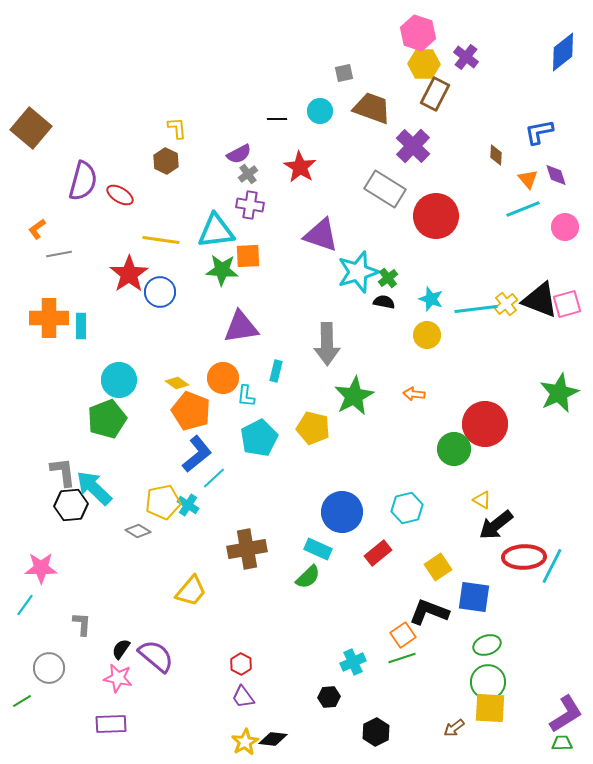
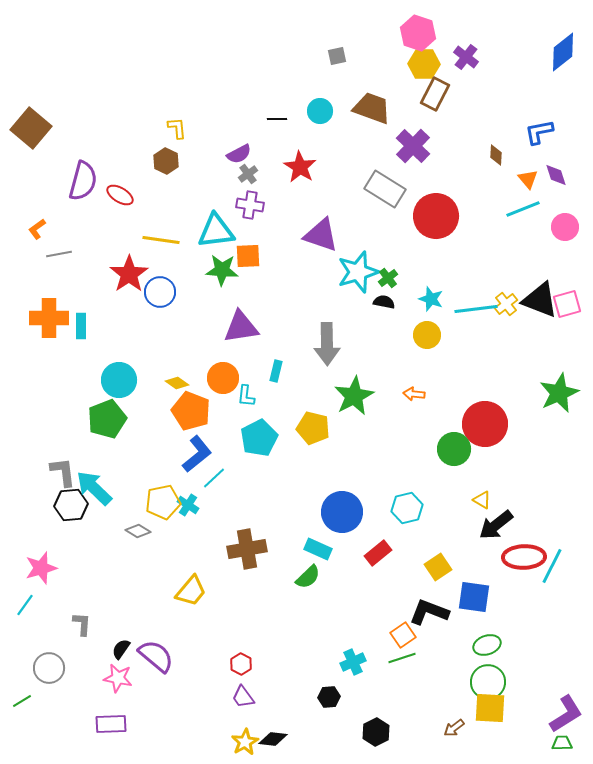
gray square at (344, 73): moved 7 px left, 17 px up
pink star at (41, 568): rotated 16 degrees counterclockwise
